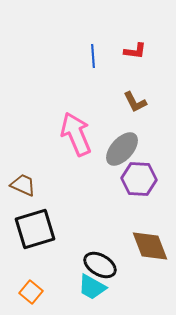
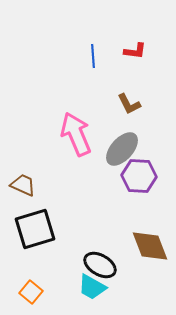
brown L-shape: moved 6 px left, 2 px down
purple hexagon: moved 3 px up
